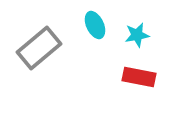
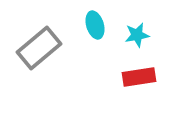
cyan ellipse: rotated 8 degrees clockwise
red rectangle: rotated 20 degrees counterclockwise
